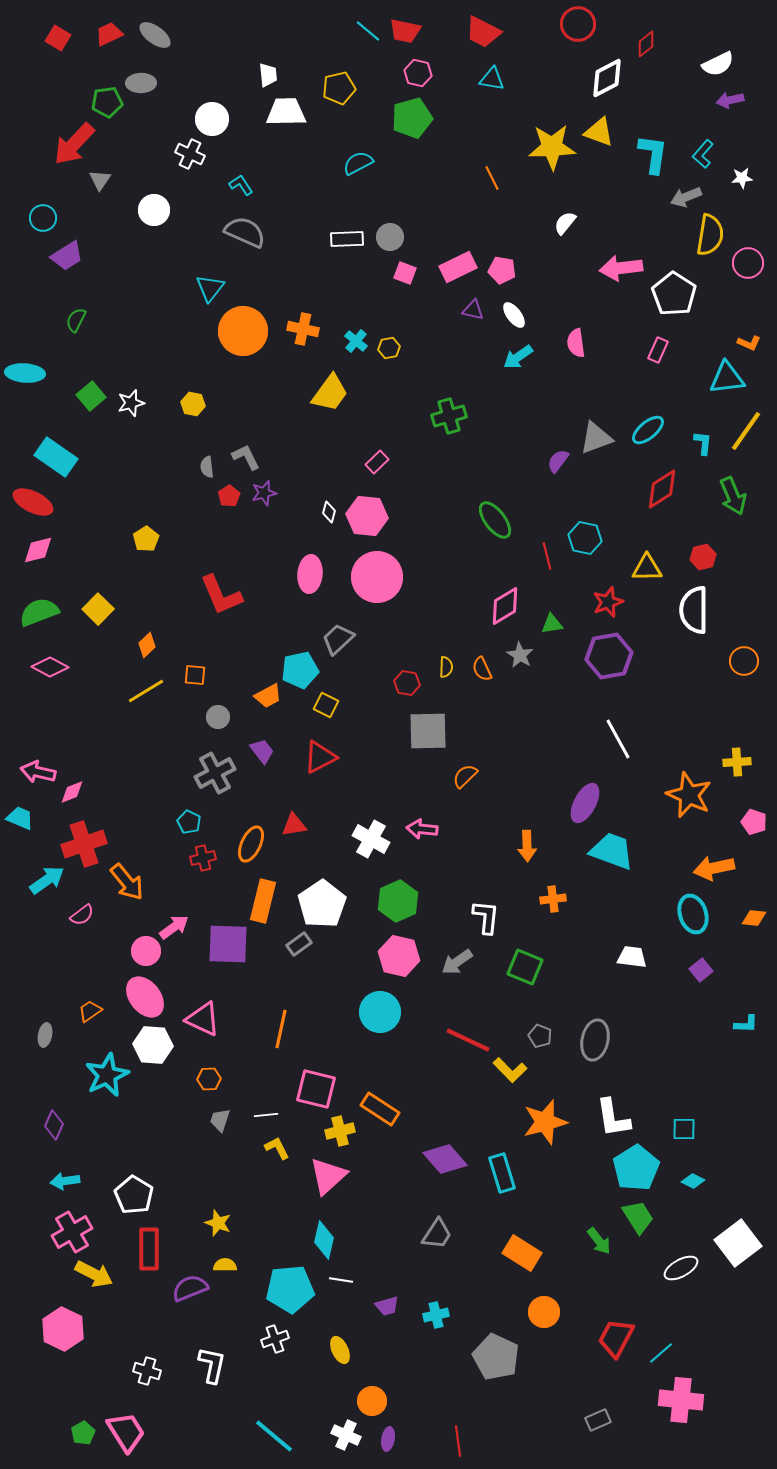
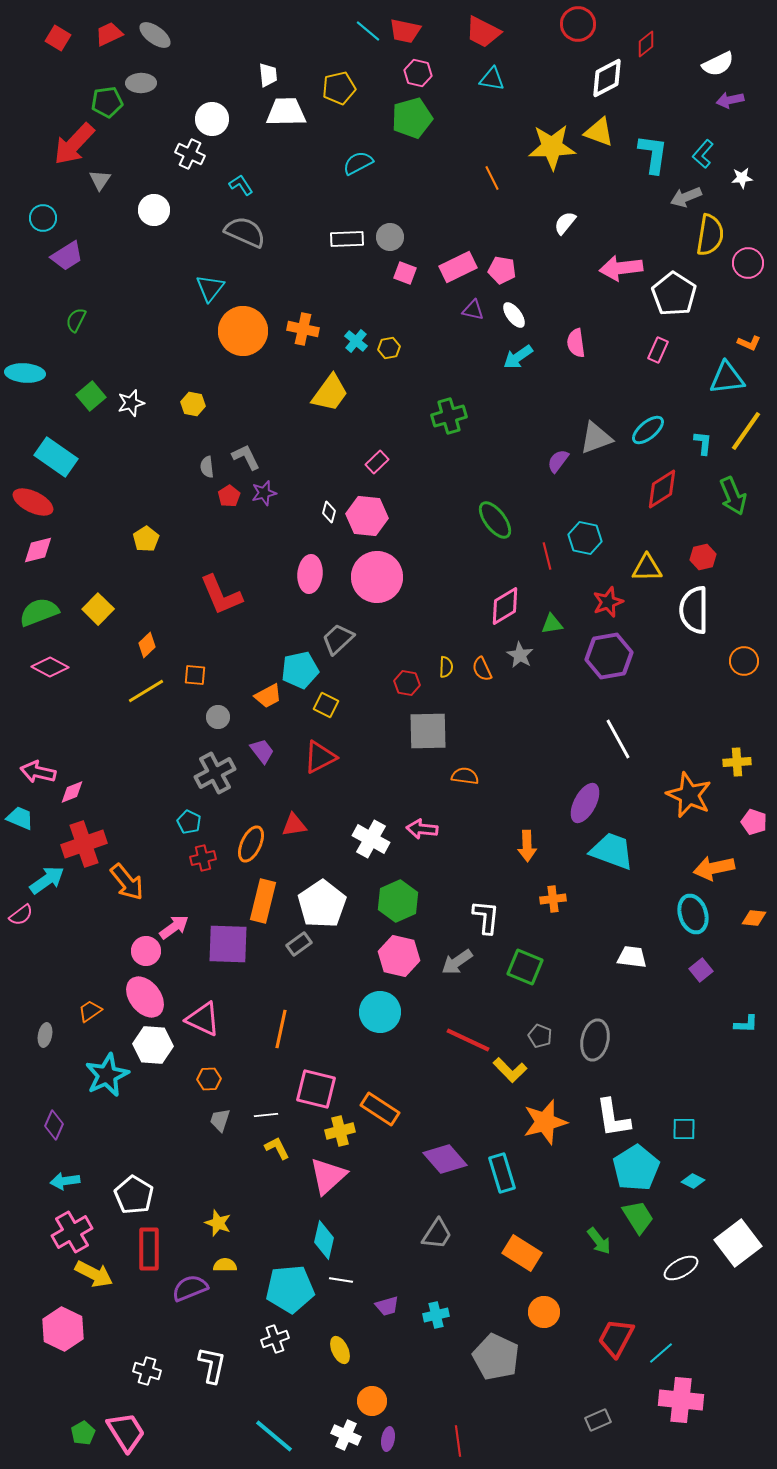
orange semicircle at (465, 776): rotated 52 degrees clockwise
pink semicircle at (82, 915): moved 61 px left
